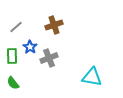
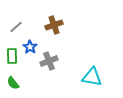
gray cross: moved 3 px down
